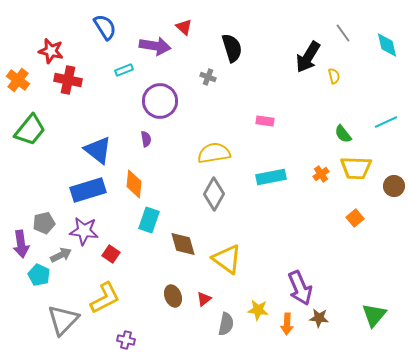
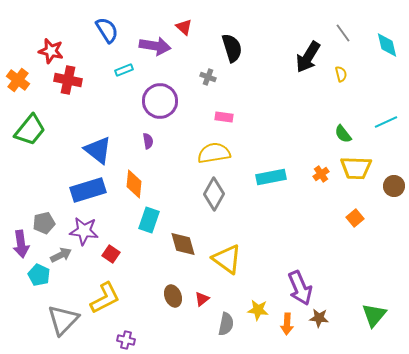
blue semicircle at (105, 27): moved 2 px right, 3 px down
yellow semicircle at (334, 76): moved 7 px right, 2 px up
pink rectangle at (265, 121): moved 41 px left, 4 px up
purple semicircle at (146, 139): moved 2 px right, 2 px down
red triangle at (204, 299): moved 2 px left
